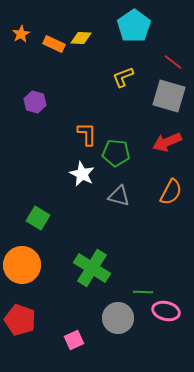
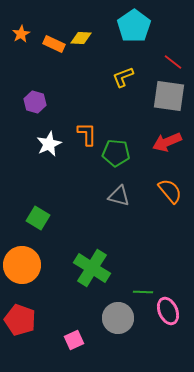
gray square: rotated 8 degrees counterclockwise
white star: moved 33 px left, 30 px up; rotated 20 degrees clockwise
orange semicircle: moved 1 px left, 1 px up; rotated 68 degrees counterclockwise
pink ellipse: moved 2 px right; rotated 52 degrees clockwise
